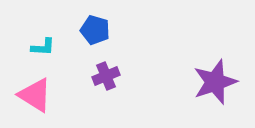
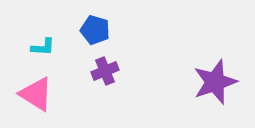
purple cross: moved 1 px left, 5 px up
pink triangle: moved 1 px right, 1 px up
